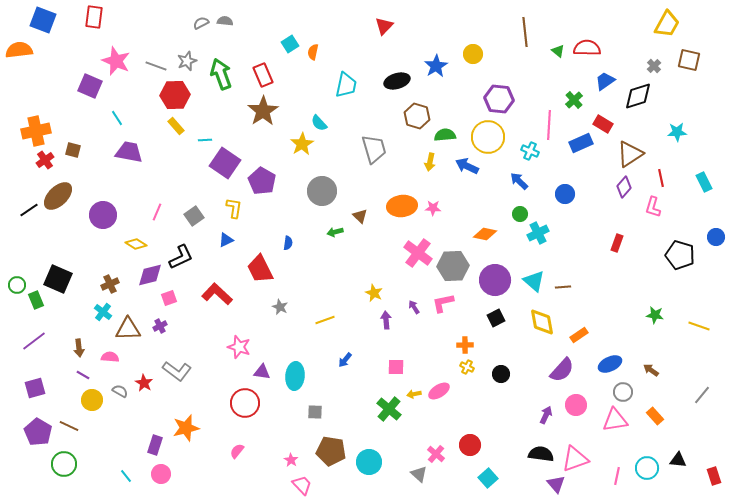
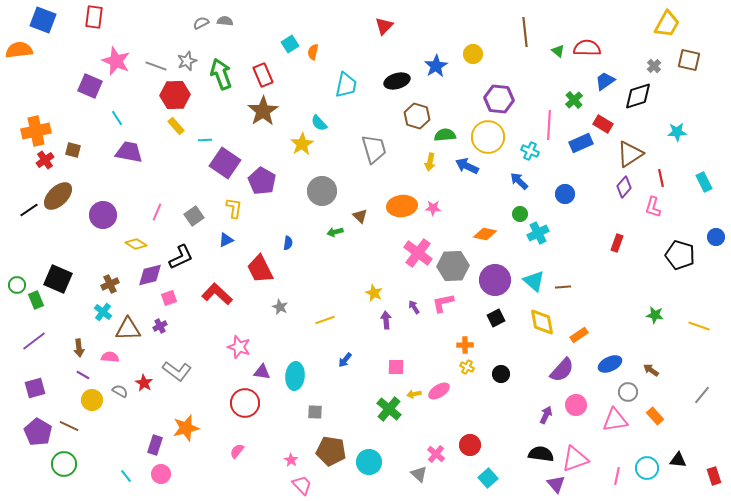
gray circle at (623, 392): moved 5 px right
